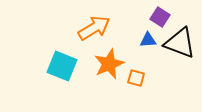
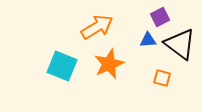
purple square: rotated 30 degrees clockwise
orange arrow: moved 3 px right, 1 px up
black triangle: moved 1 px down; rotated 16 degrees clockwise
orange square: moved 26 px right
